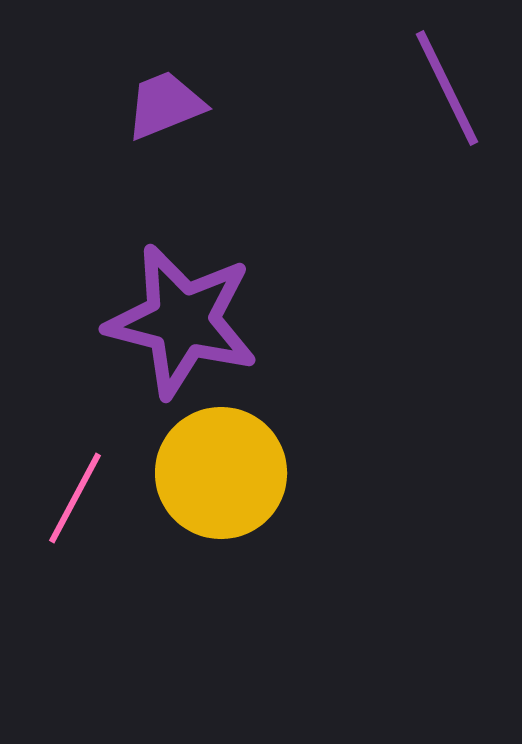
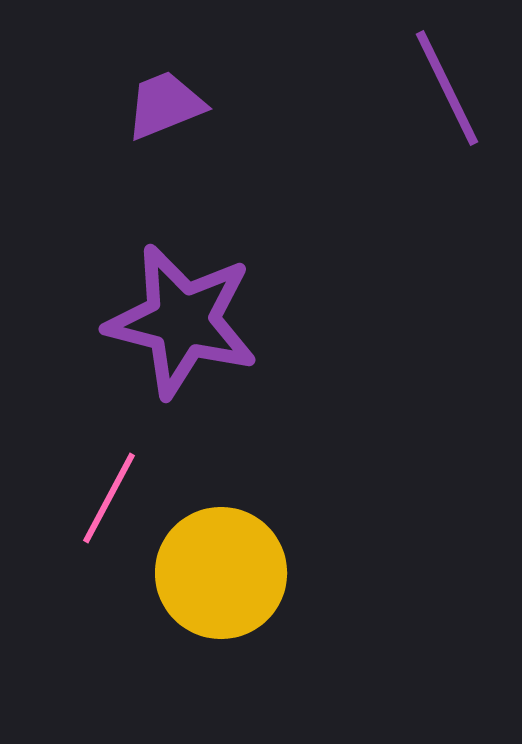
yellow circle: moved 100 px down
pink line: moved 34 px right
